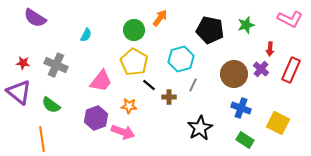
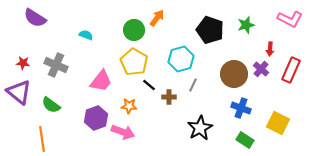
orange arrow: moved 3 px left
black pentagon: rotated 8 degrees clockwise
cyan semicircle: rotated 96 degrees counterclockwise
